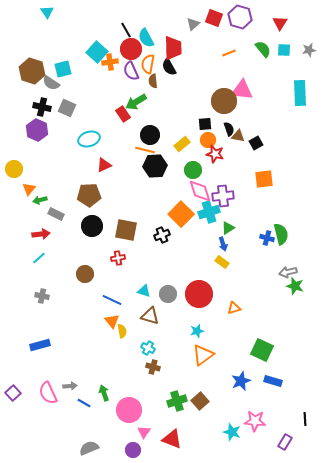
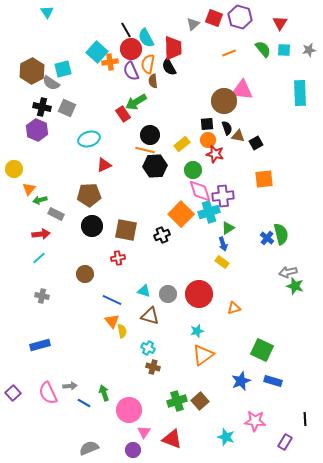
brown hexagon at (32, 71): rotated 15 degrees clockwise
black square at (205, 124): moved 2 px right
black semicircle at (229, 129): moved 2 px left, 1 px up
blue cross at (267, 238): rotated 24 degrees clockwise
cyan star at (232, 432): moved 6 px left, 5 px down
